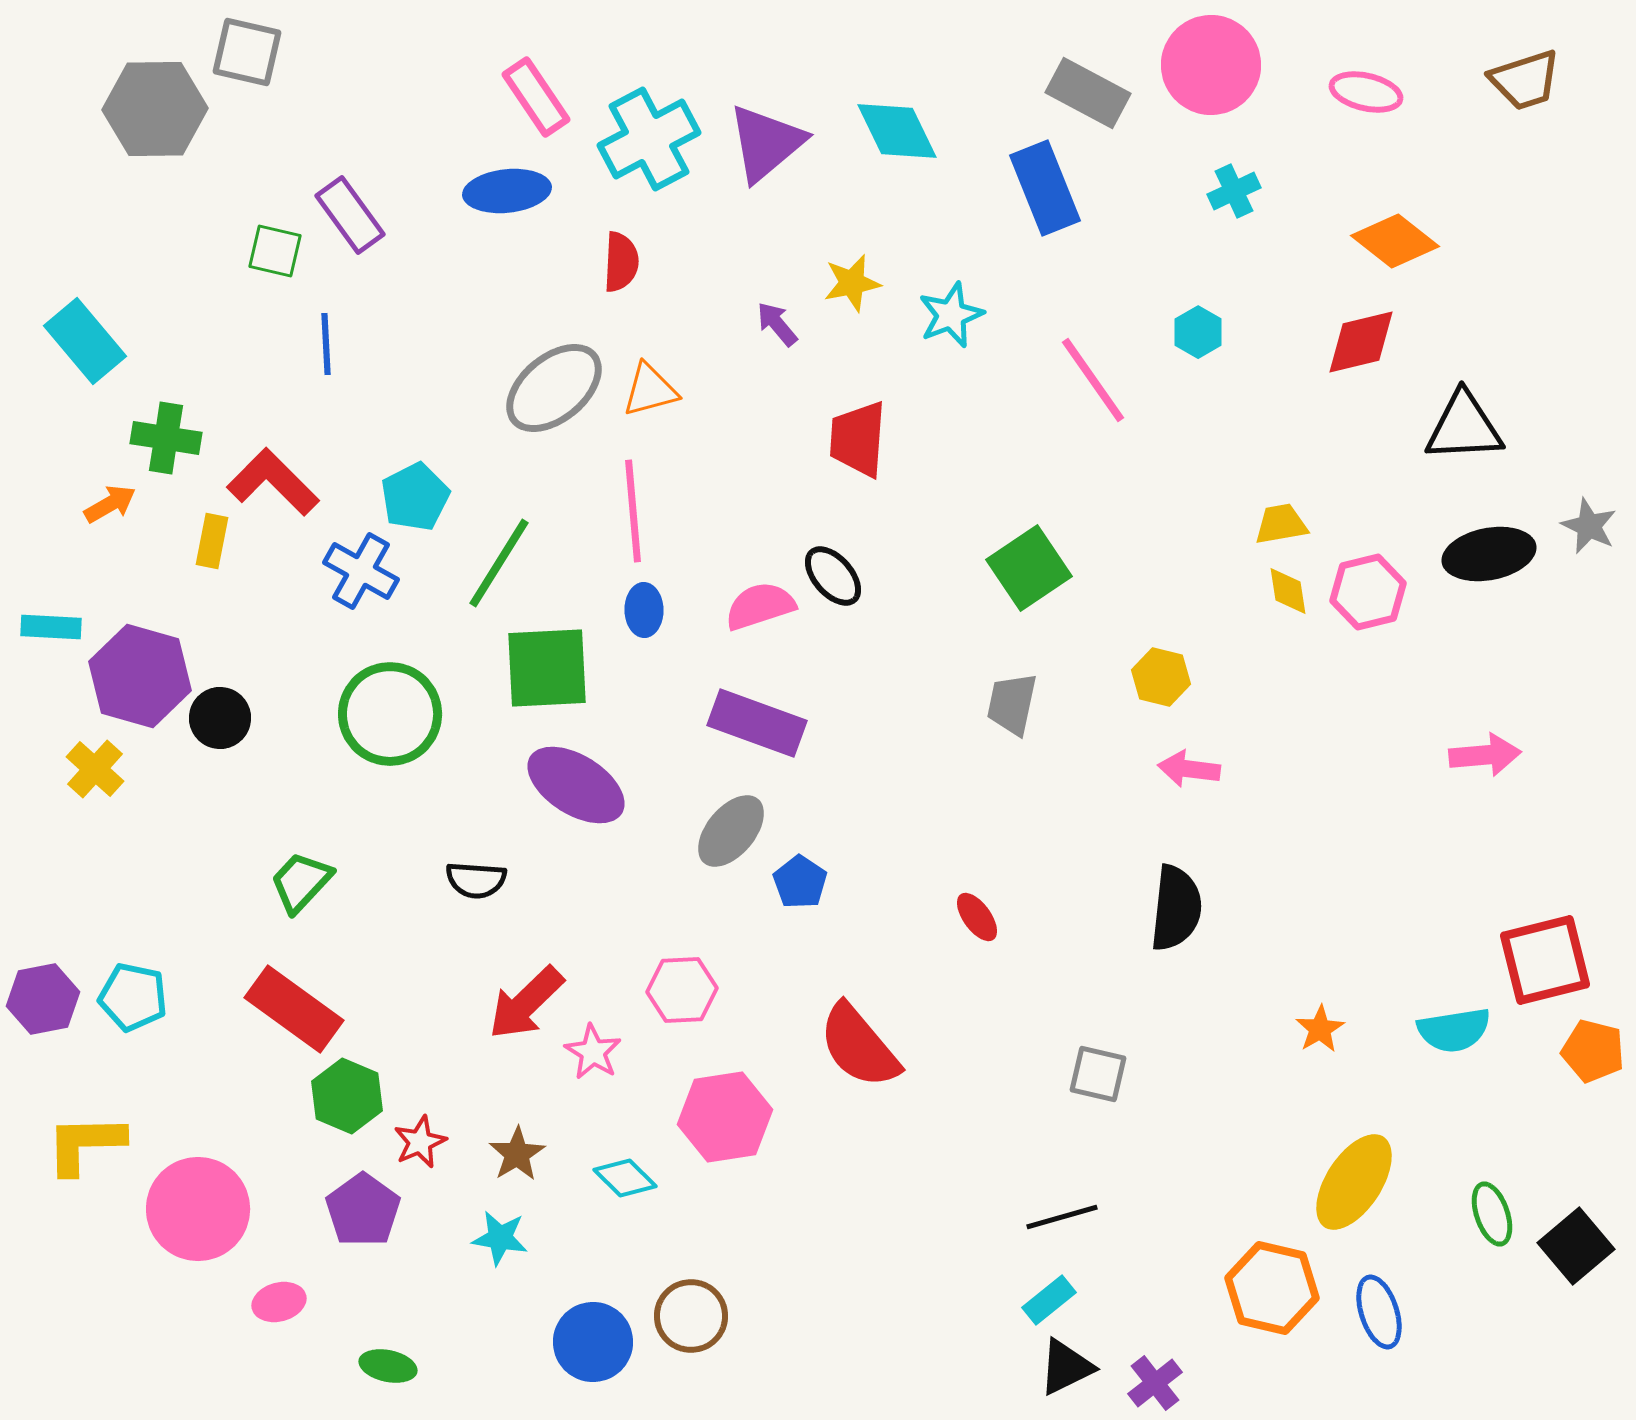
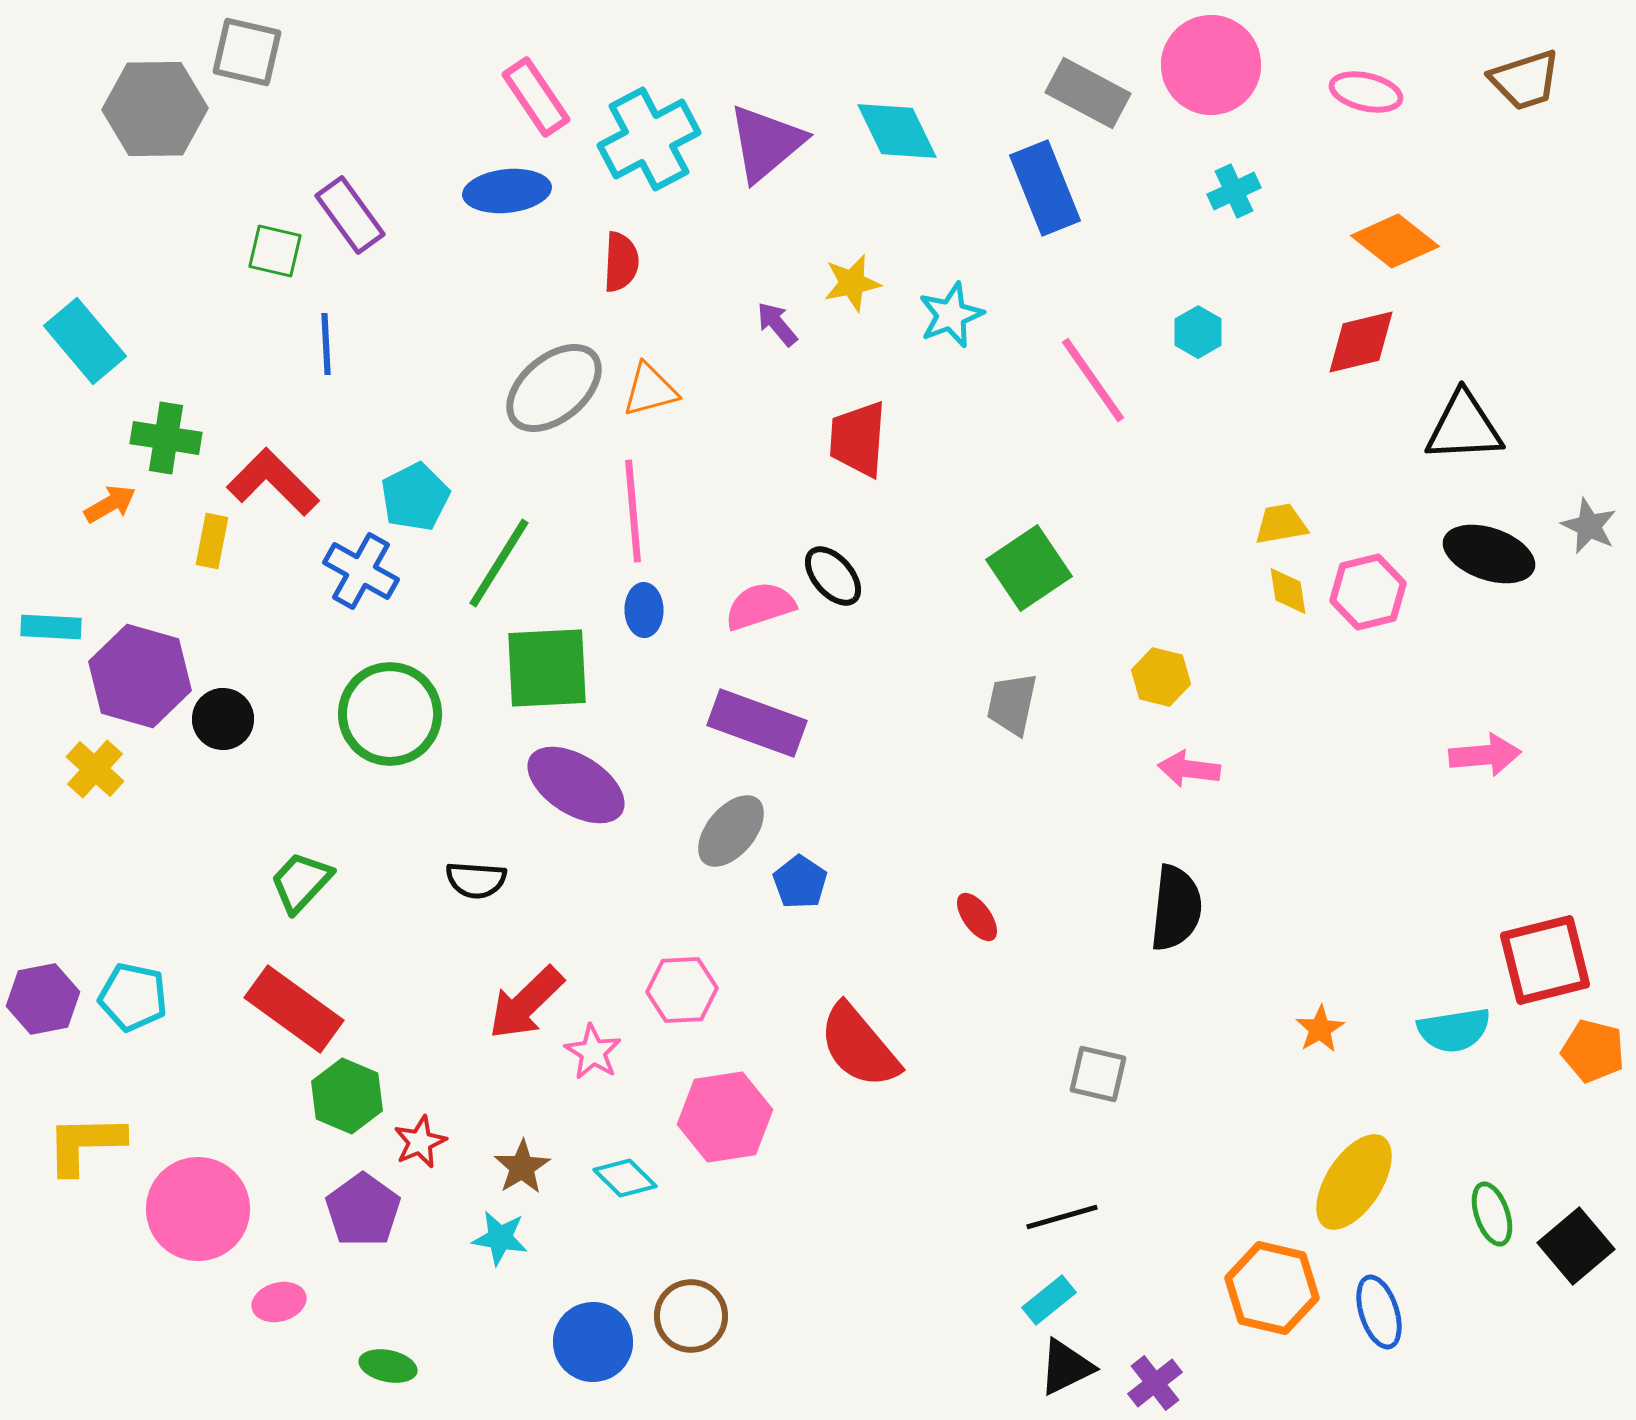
black ellipse at (1489, 554): rotated 30 degrees clockwise
black circle at (220, 718): moved 3 px right, 1 px down
brown star at (517, 1154): moved 5 px right, 13 px down
